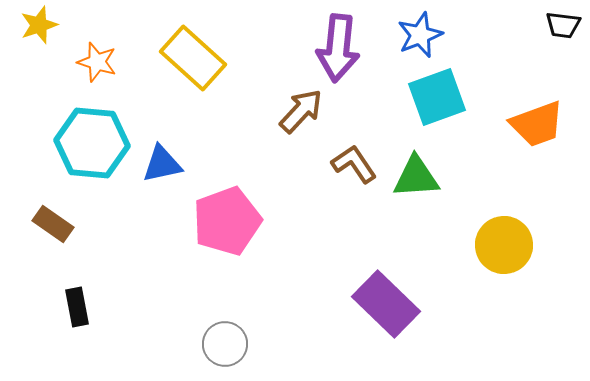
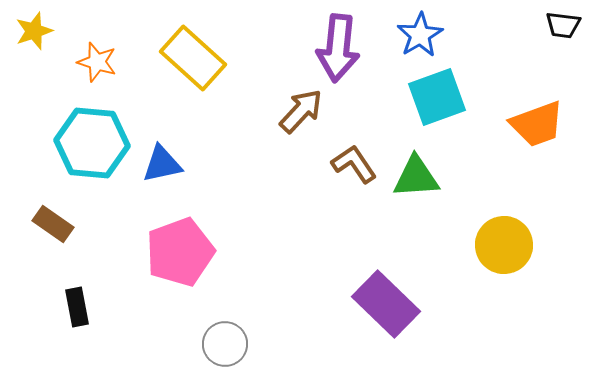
yellow star: moved 5 px left, 6 px down
blue star: rotated 9 degrees counterclockwise
pink pentagon: moved 47 px left, 31 px down
